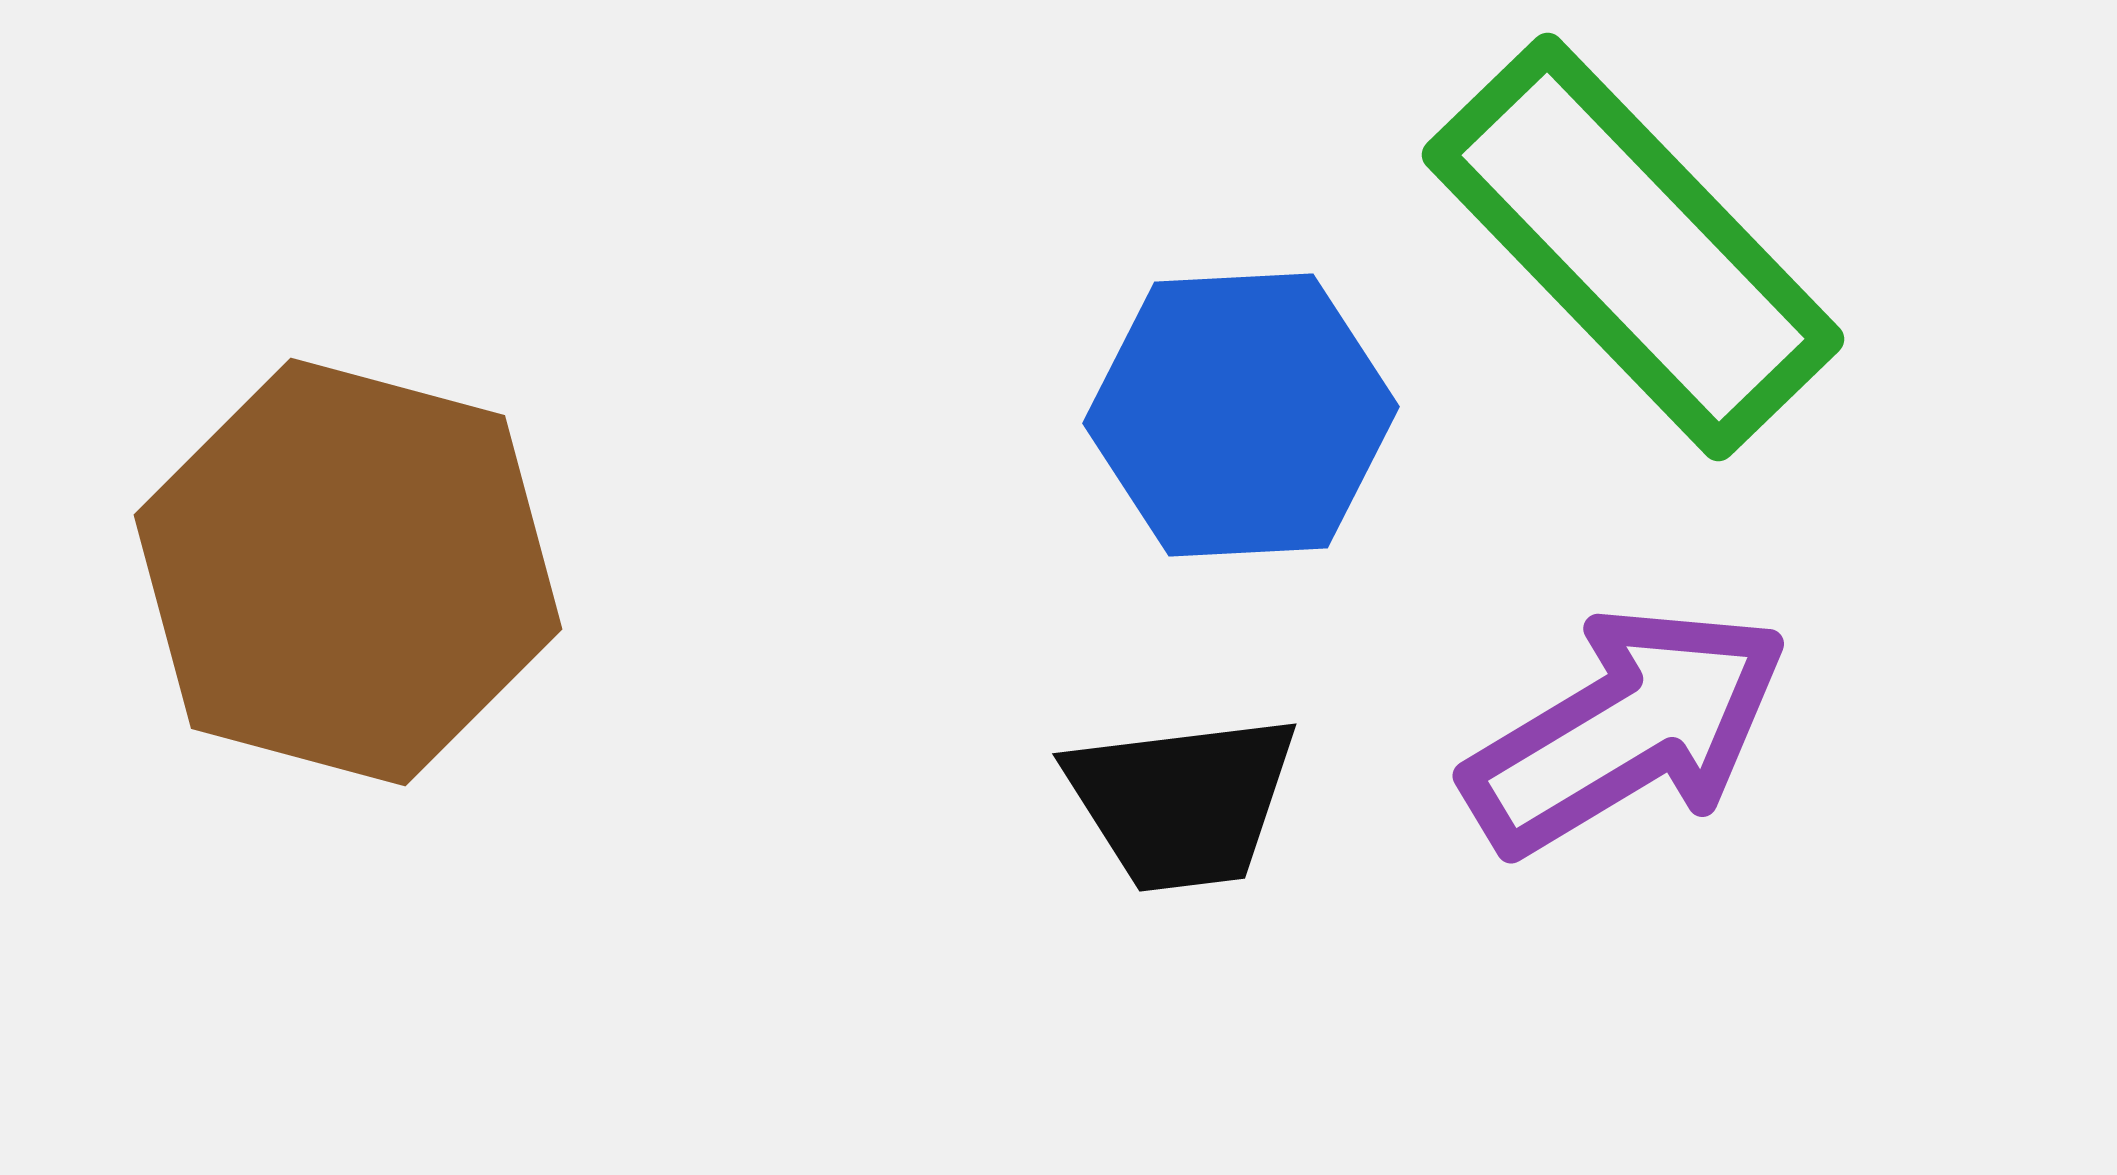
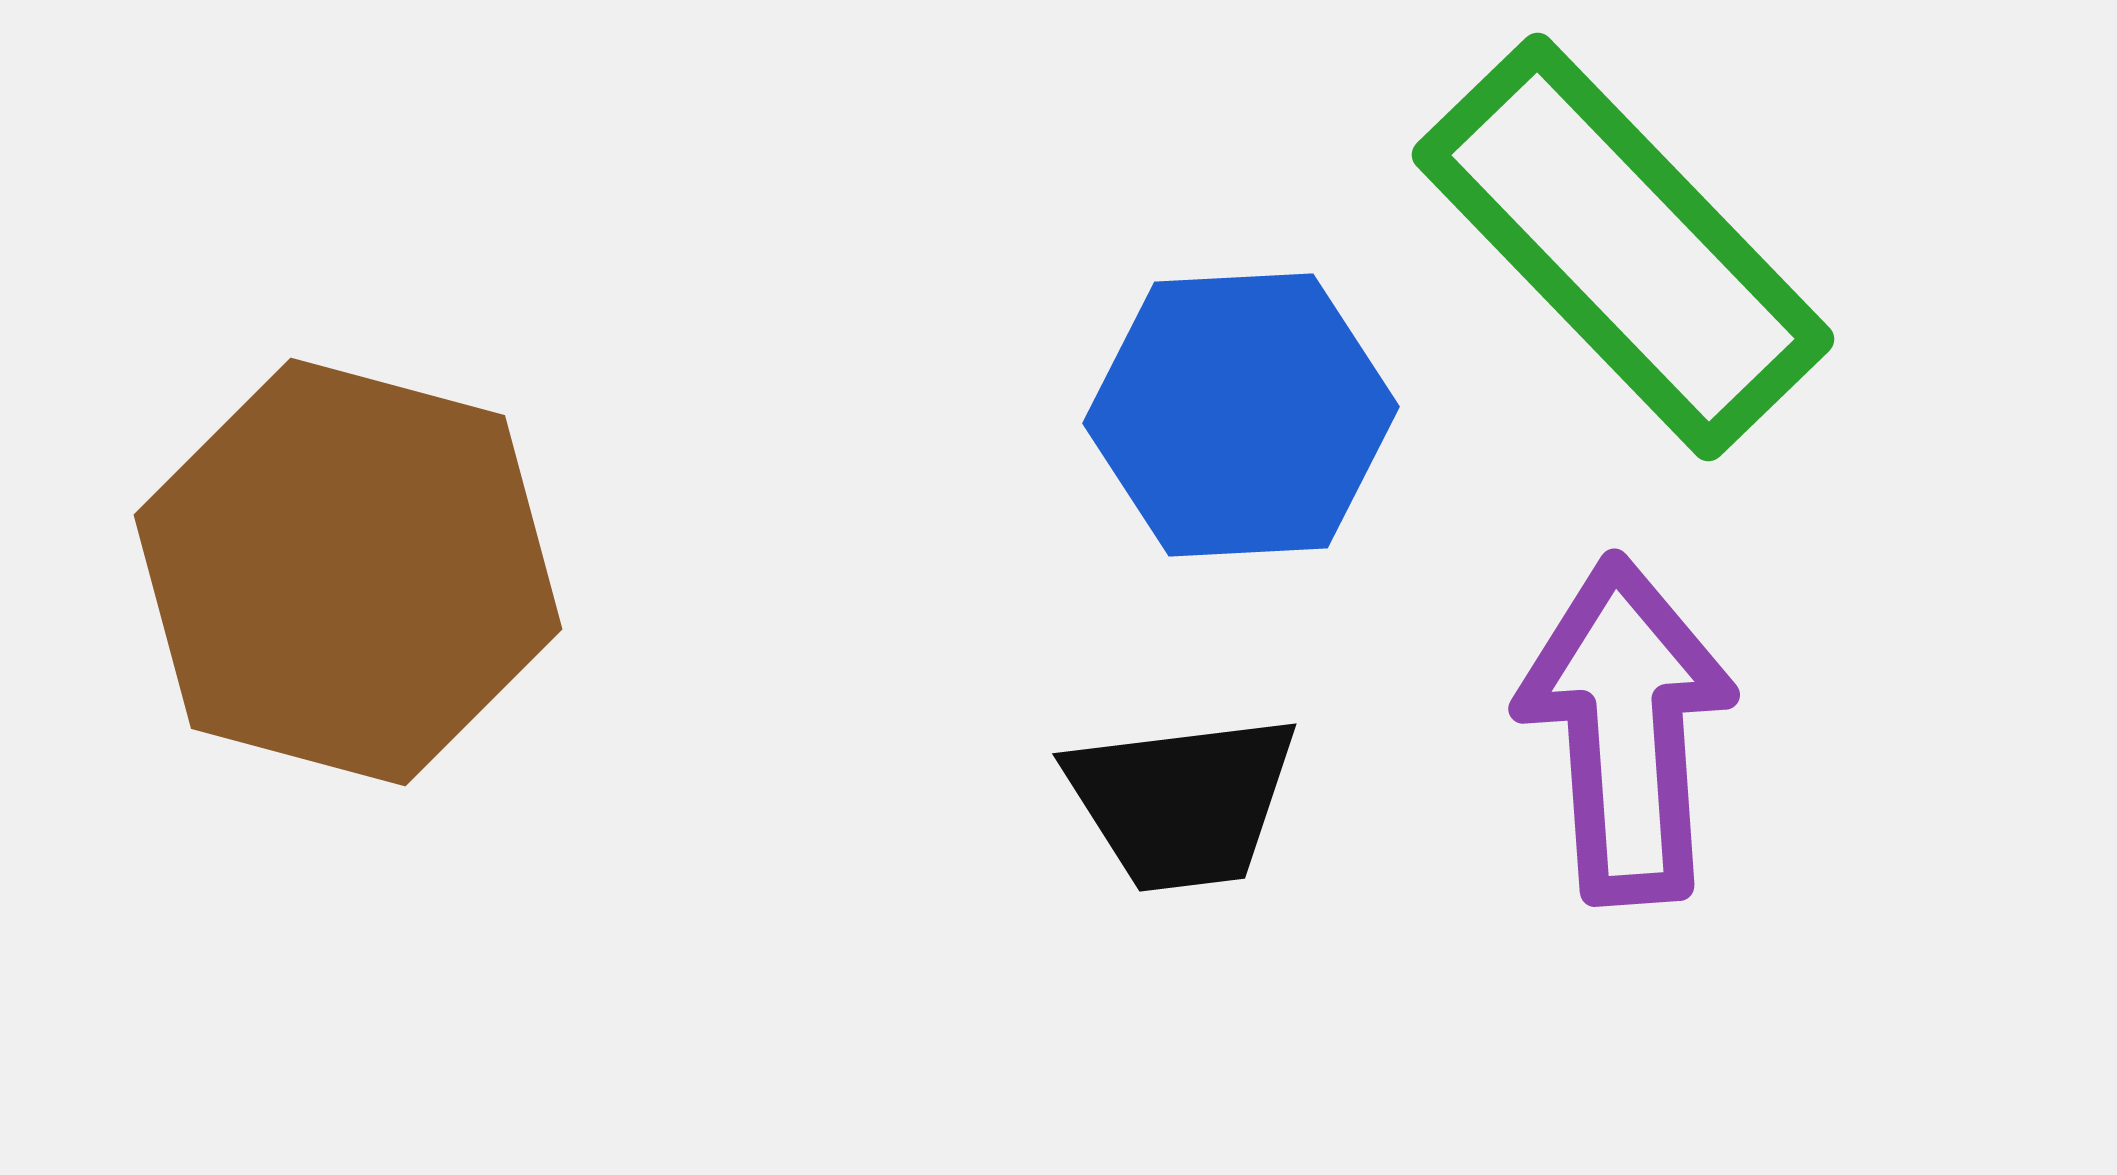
green rectangle: moved 10 px left
purple arrow: rotated 63 degrees counterclockwise
